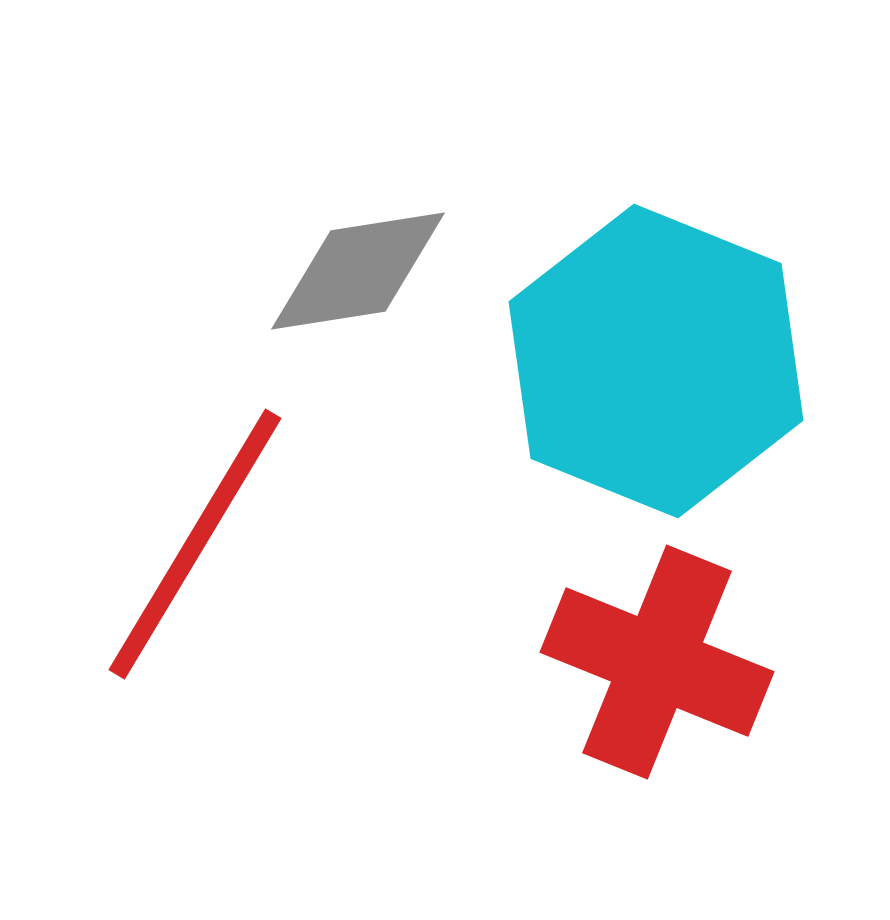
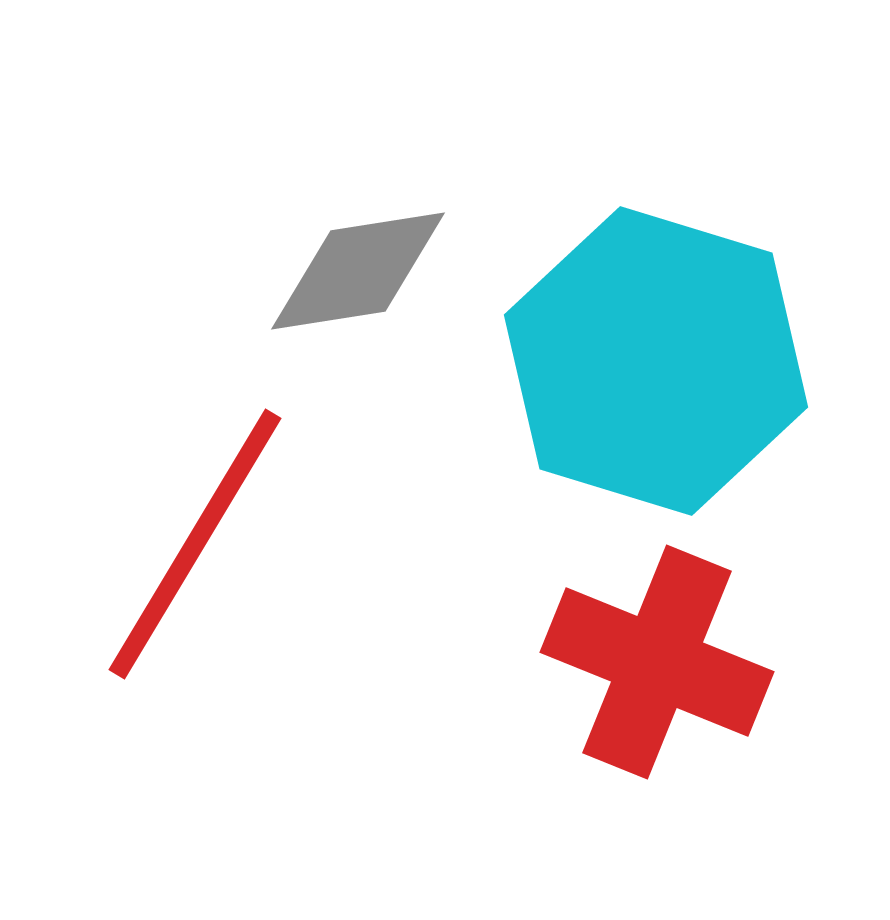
cyan hexagon: rotated 5 degrees counterclockwise
